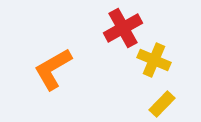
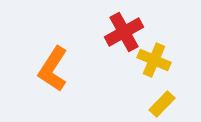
red cross: moved 1 px right, 4 px down
orange L-shape: rotated 27 degrees counterclockwise
